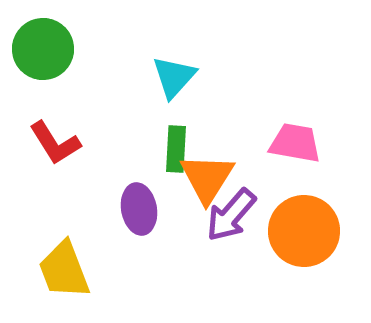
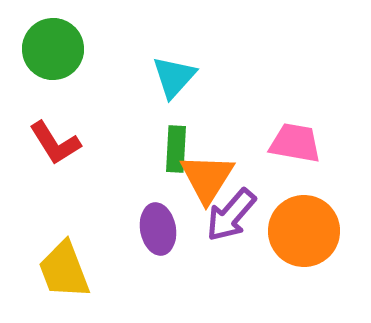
green circle: moved 10 px right
purple ellipse: moved 19 px right, 20 px down
